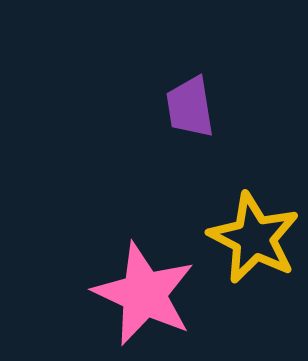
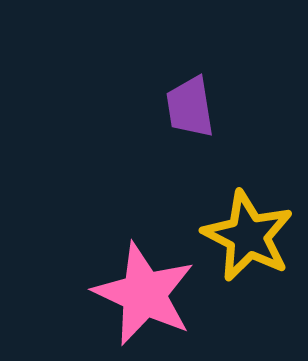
yellow star: moved 6 px left, 2 px up
